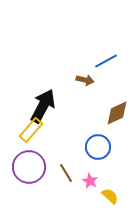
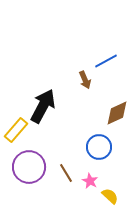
brown arrow: rotated 54 degrees clockwise
yellow rectangle: moved 15 px left
blue circle: moved 1 px right
